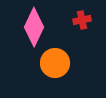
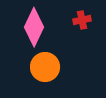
orange circle: moved 10 px left, 4 px down
